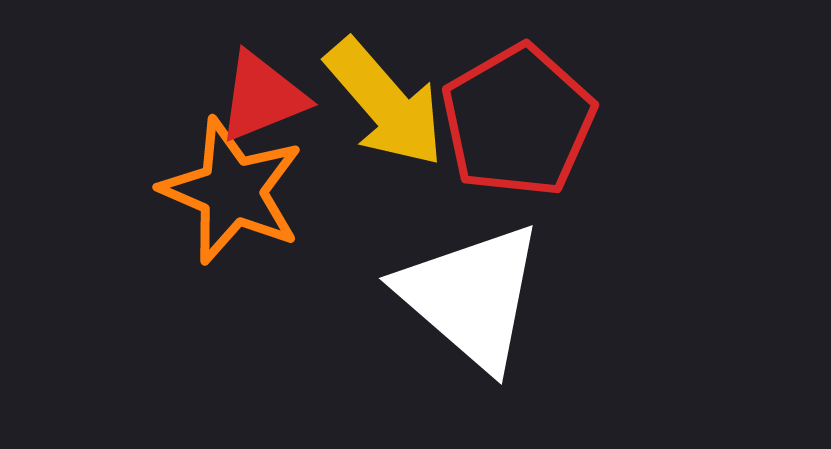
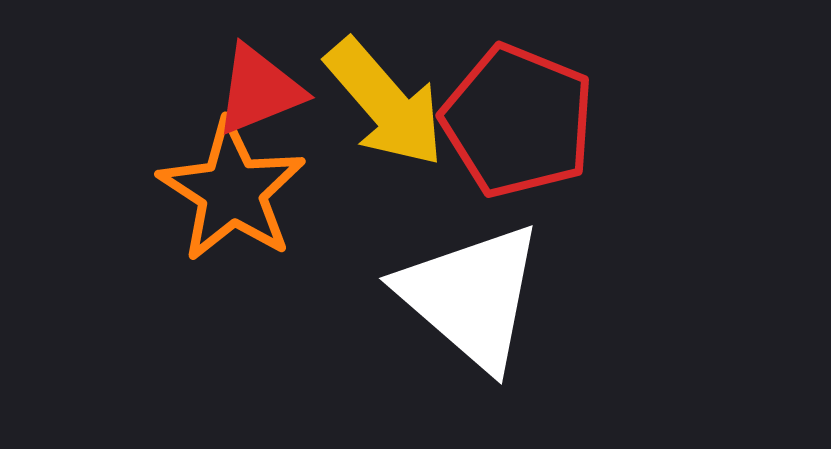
red triangle: moved 3 px left, 7 px up
red pentagon: rotated 20 degrees counterclockwise
orange star: rotated 10 degrees clockwise
